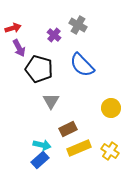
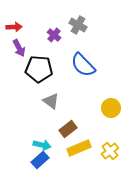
red arrow: moved 1 px right, 1 px up; rotated 14 degrees clockwise
blue semicircle: moved 1 px right
black pentagon: rotated 12 degrees counterclockwise
gray triangle: rotated 24 degrees counterclockwise
brown rectangle: rotated 12 degrees counterclockwise
yellow cross: rotated 18 degrees clockwise
